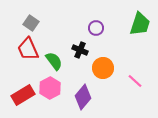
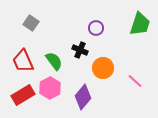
red trapezoid: moved 5 px left, 12 px down
